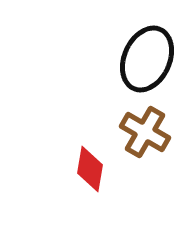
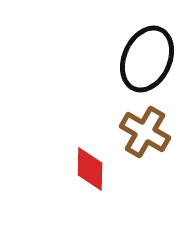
red diamond: rotated 9 degrees counterclockwise
